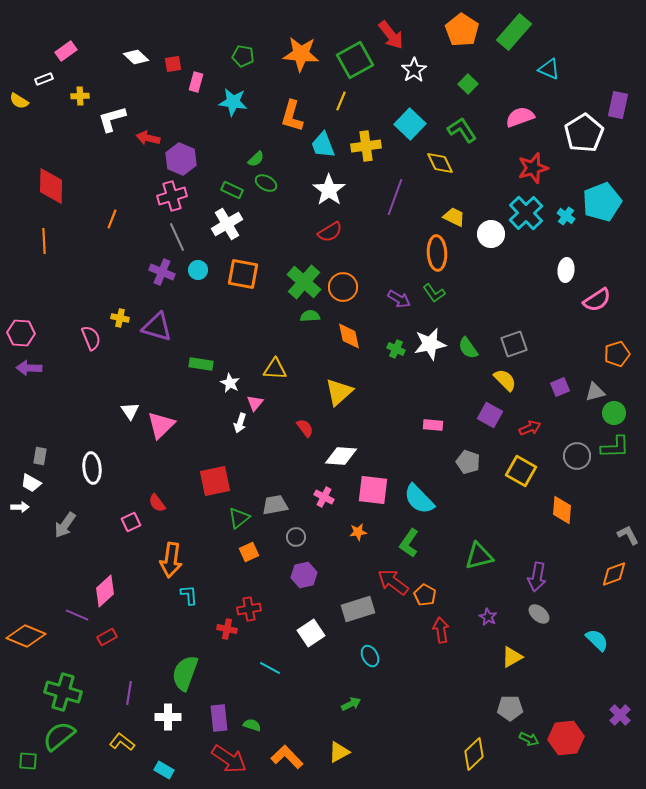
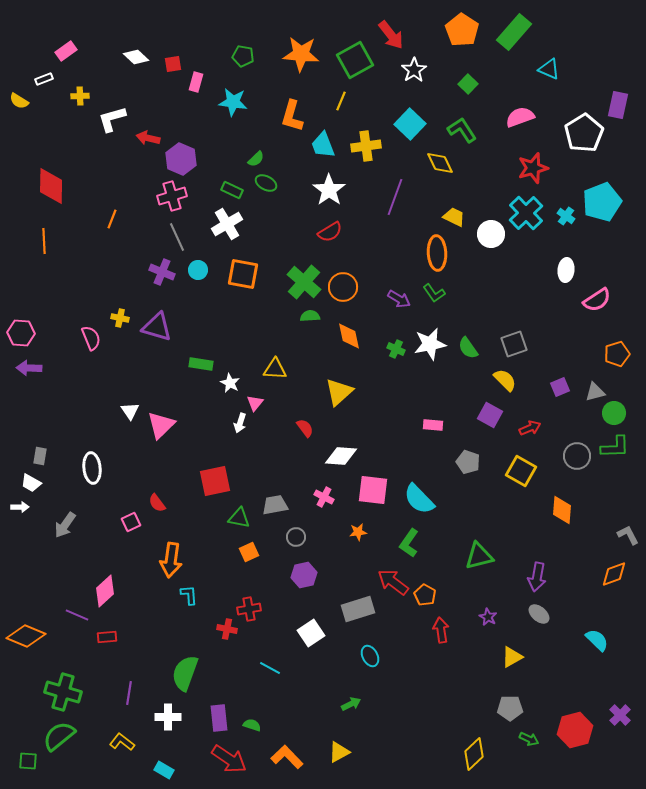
green triangle at (239, 518): rotated 50 degrees clockwise
red rectangle at (107, 637): rotated 24 degrees clockwise
red hexagon at (566, 738): moved 9 px right, 8 px up; rotated 8 degrees counterclockwise
